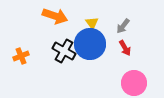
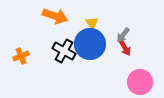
gray arrow: moved 9 px down
pink circle: moved 6 px right, 1 px up
